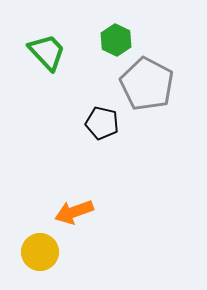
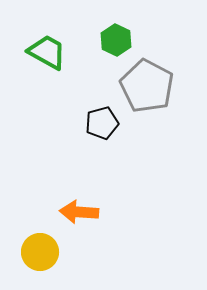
green trapezoid: rotated 18 degrees counterclockwise
gray pentagon: moved 2 px down
black pentagon: rotated 28 degrees counterclockwise
orange arrow: moved 5 px right; rotated 24 degrees clockwise
